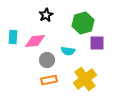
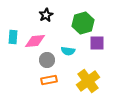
yellow cross: moved 3 px right, 2 px down
